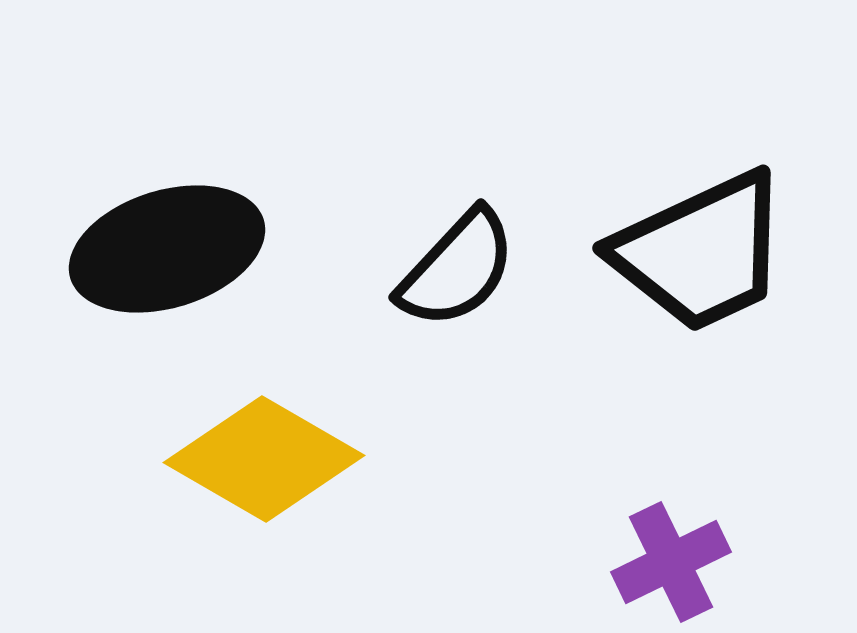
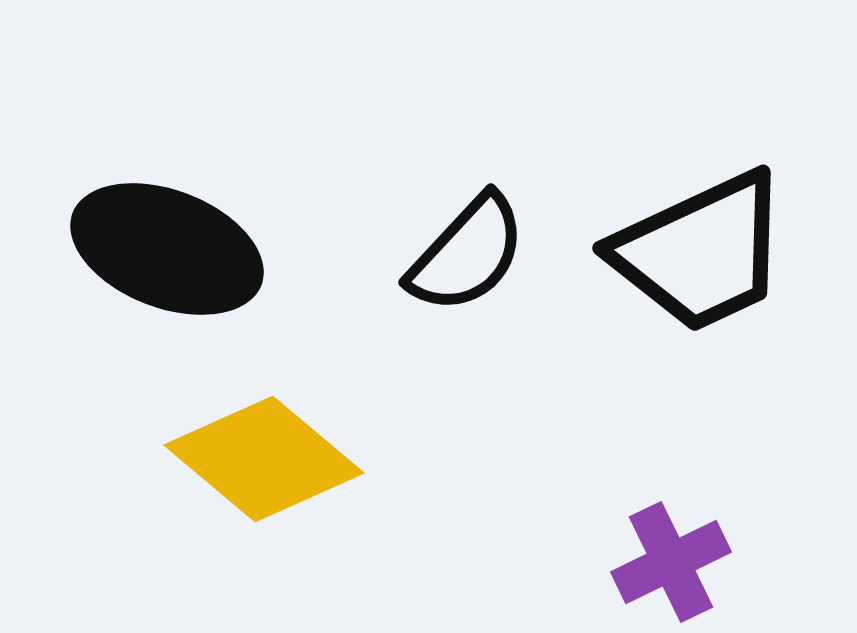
black ellipse: rotated 38 degrees clockwise
black semicircle: moved 10 px right, 15 px up
yellow diamond: rotated 10 degrees clockwise
